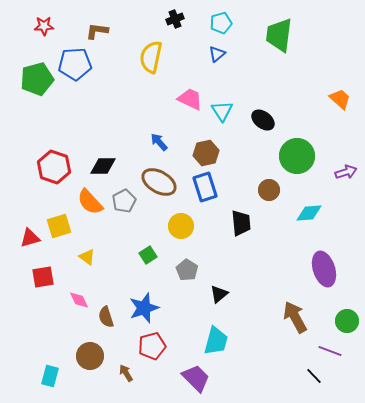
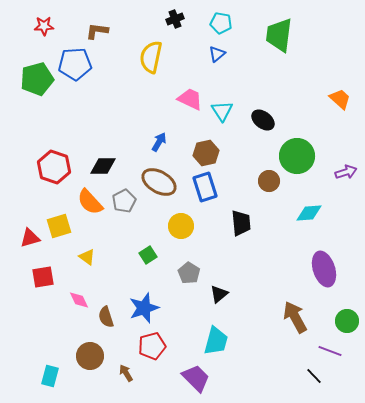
cyan pentagon at (221, 23): rotated 25 degrees clockwise
blue arrow at (159, 142): rotated 72 degrees clockwise
brown circle at (269, 190): moved 9 px up
gray pentagon at (187, 270): moved 2 px right, 3 px down
